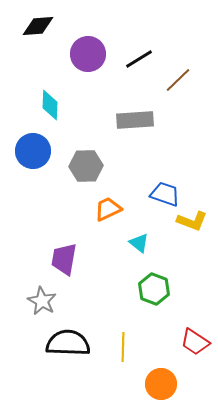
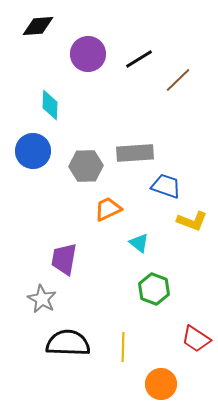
gray rectangle: moved 33 px down
blue trapezoid: moved 1 px right, 8 px up
gray star: moved 2 px up
red trapezoid: moved 1 px right, 3 px up
